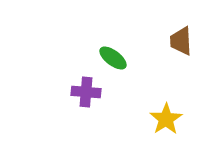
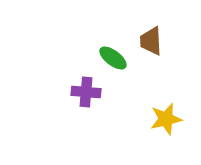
brown trapezoid: moved 30 px left
yellow star: rotated 20 degrees clockwise
